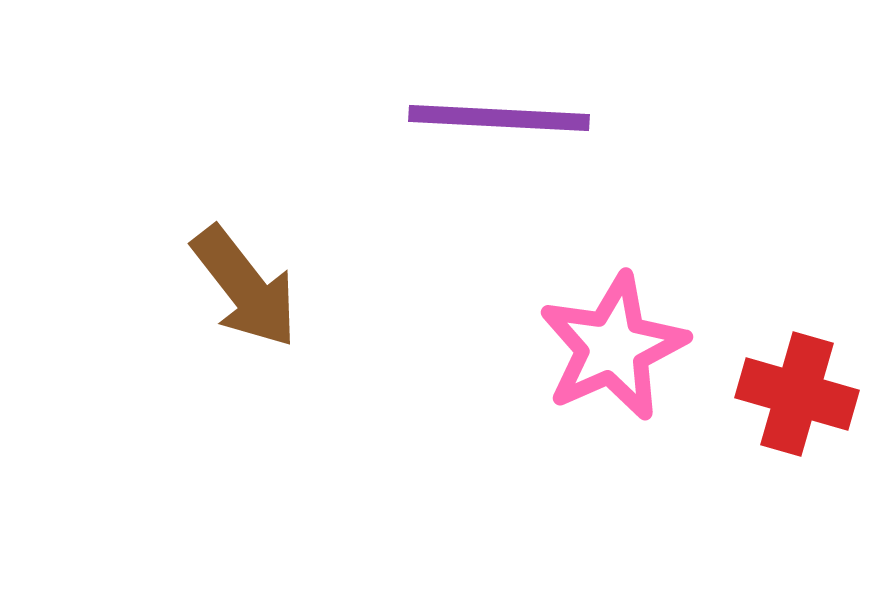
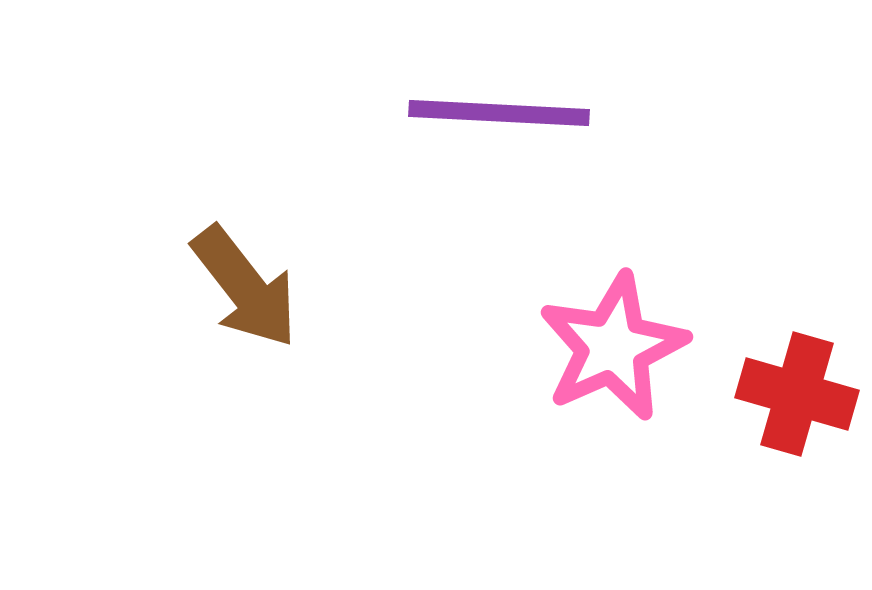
purple line: moved 5 px up
